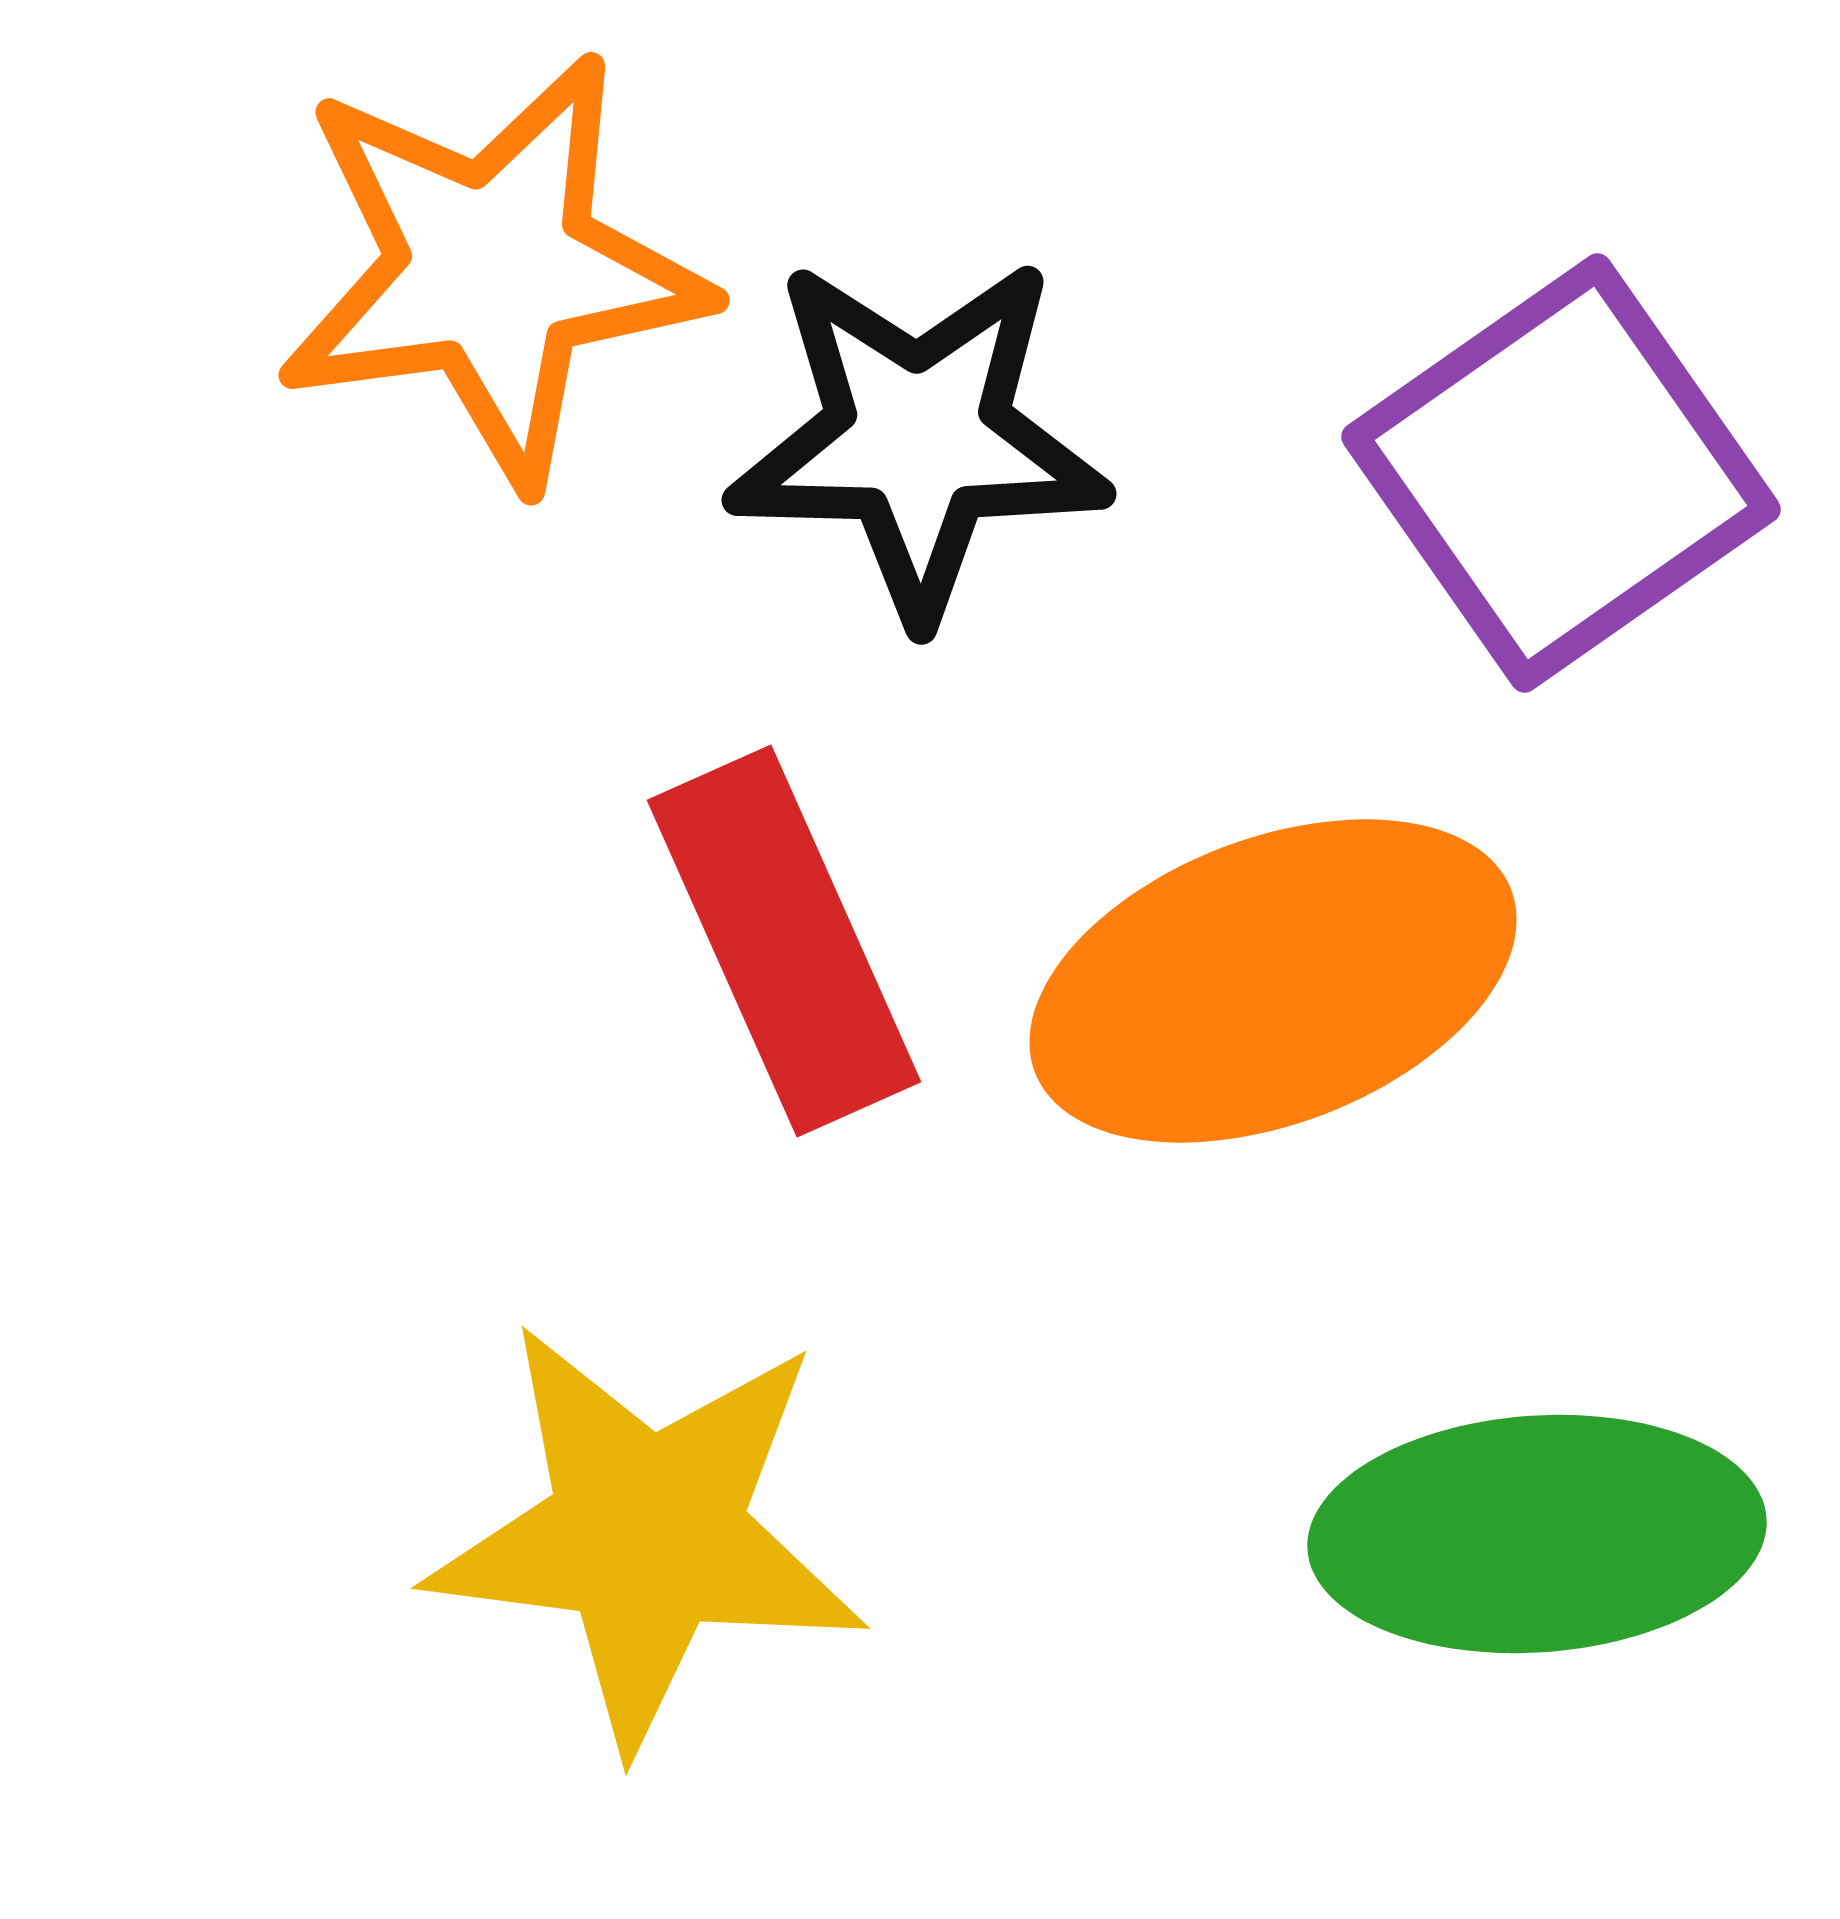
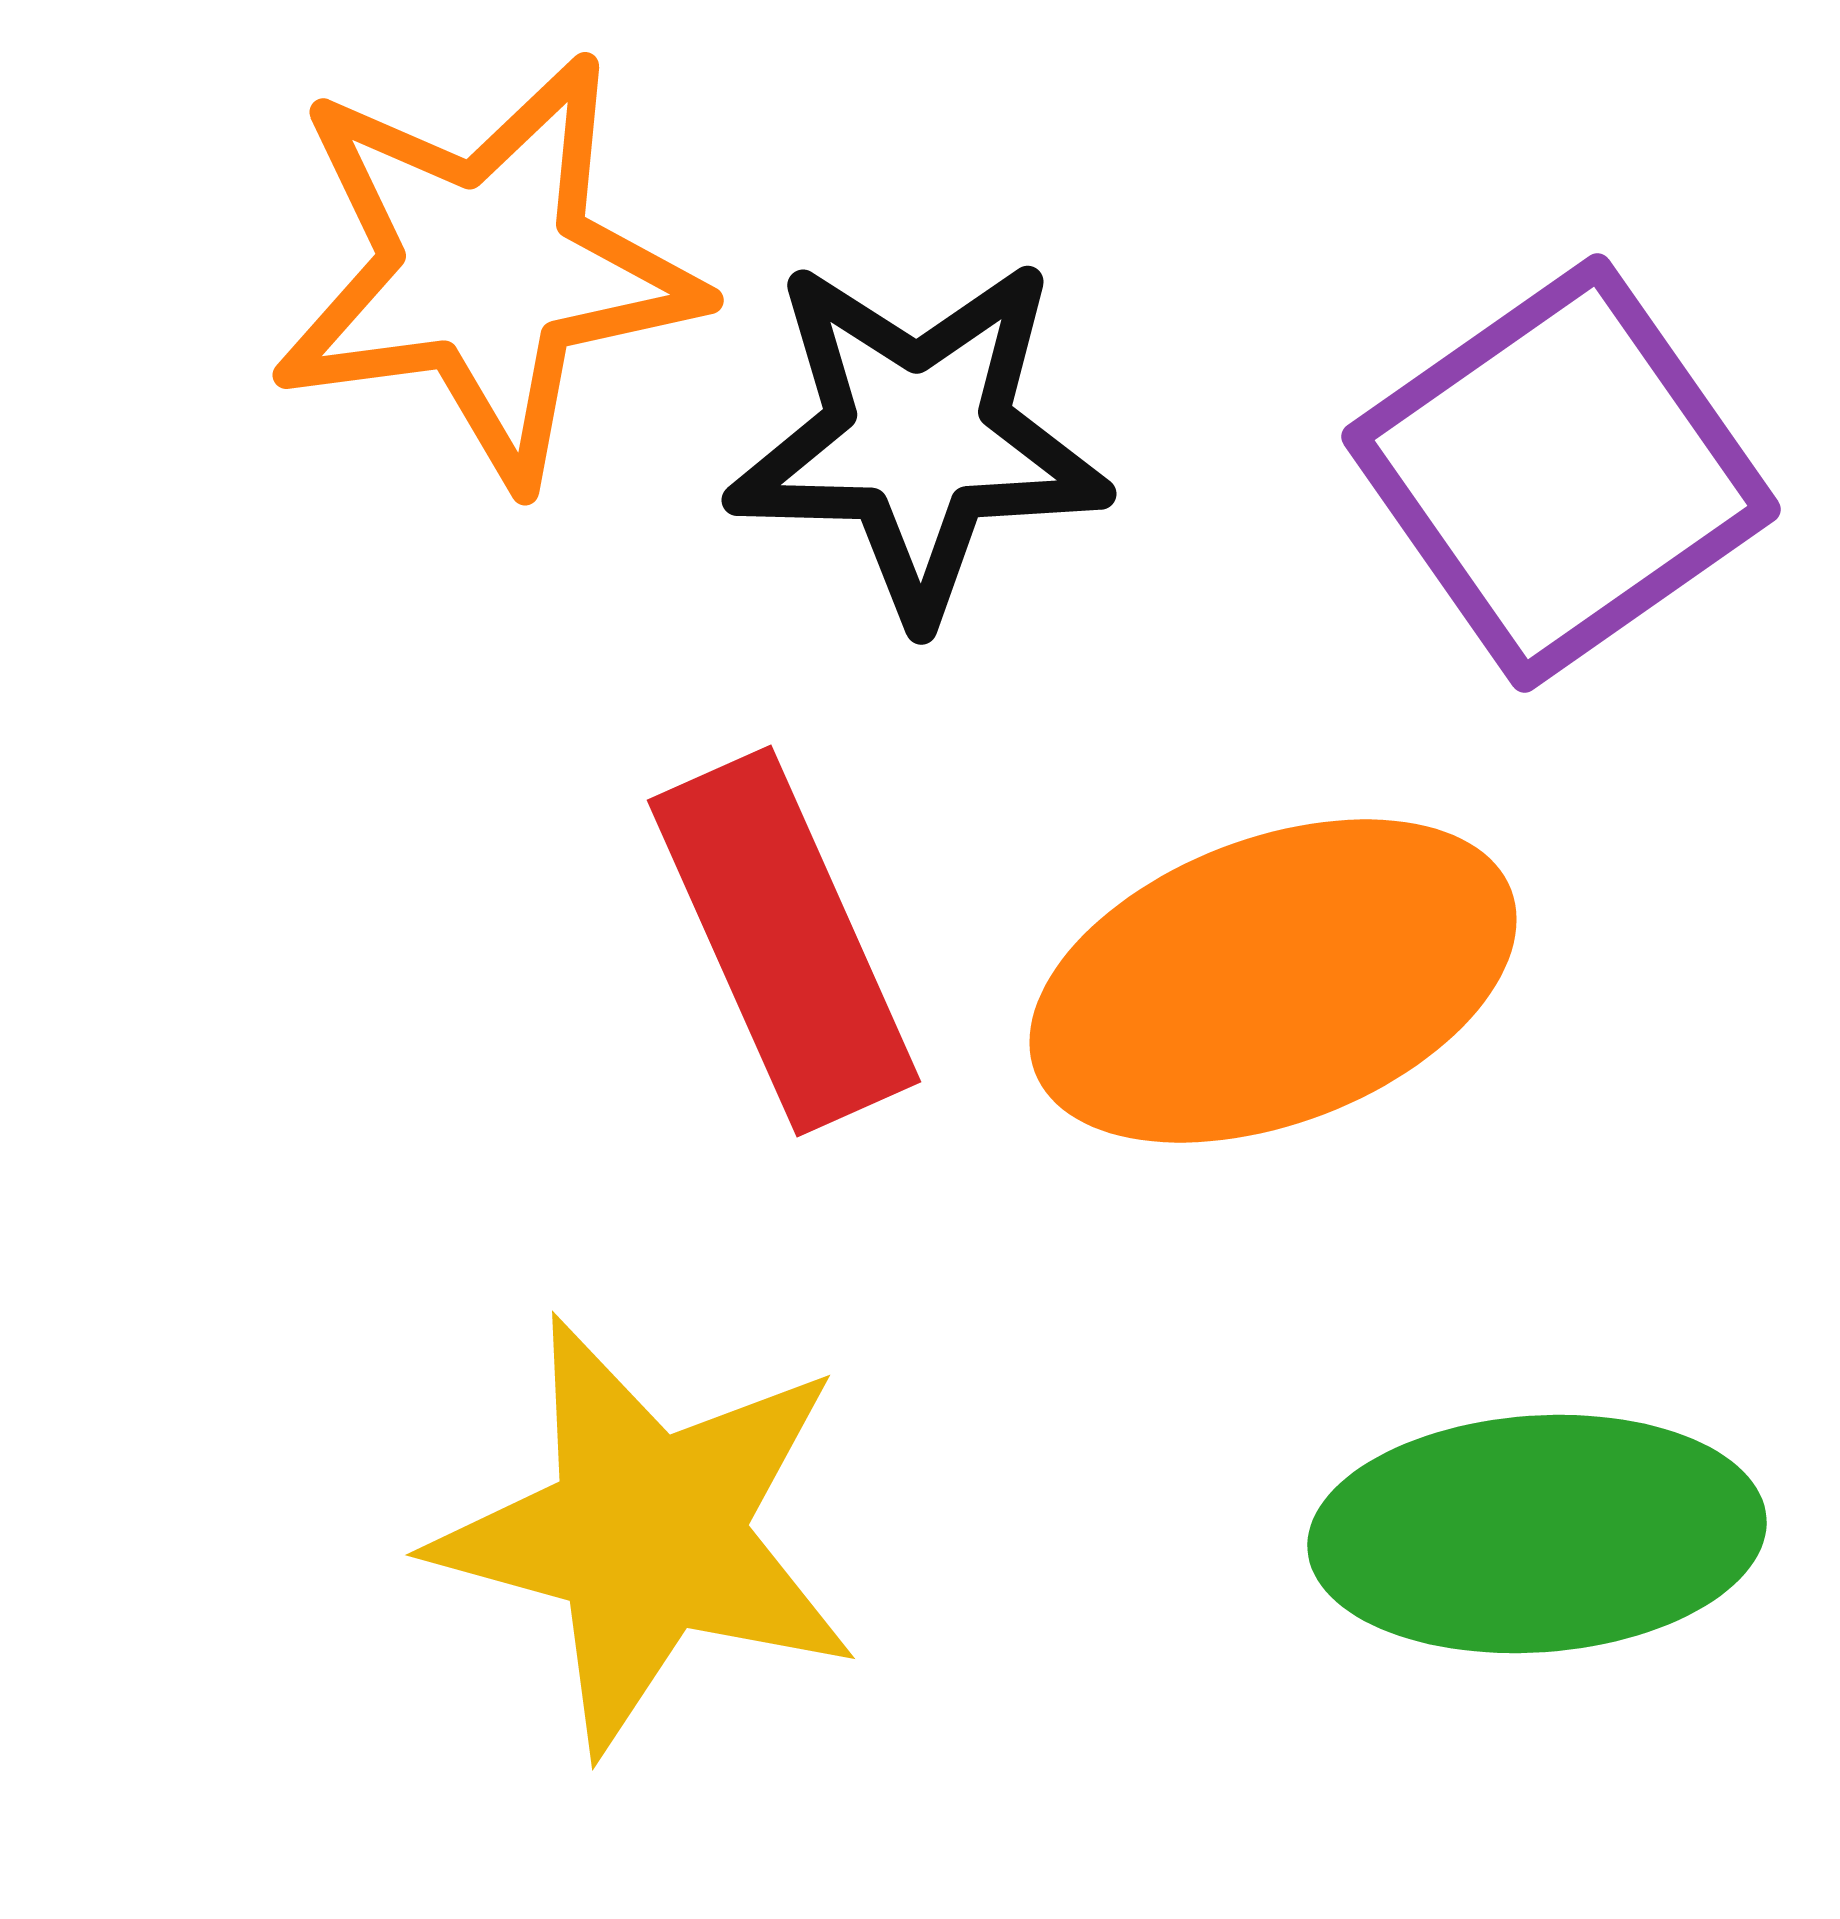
orange star: moved 6 px left
yellow star: rotated 8 degrees clockwise
